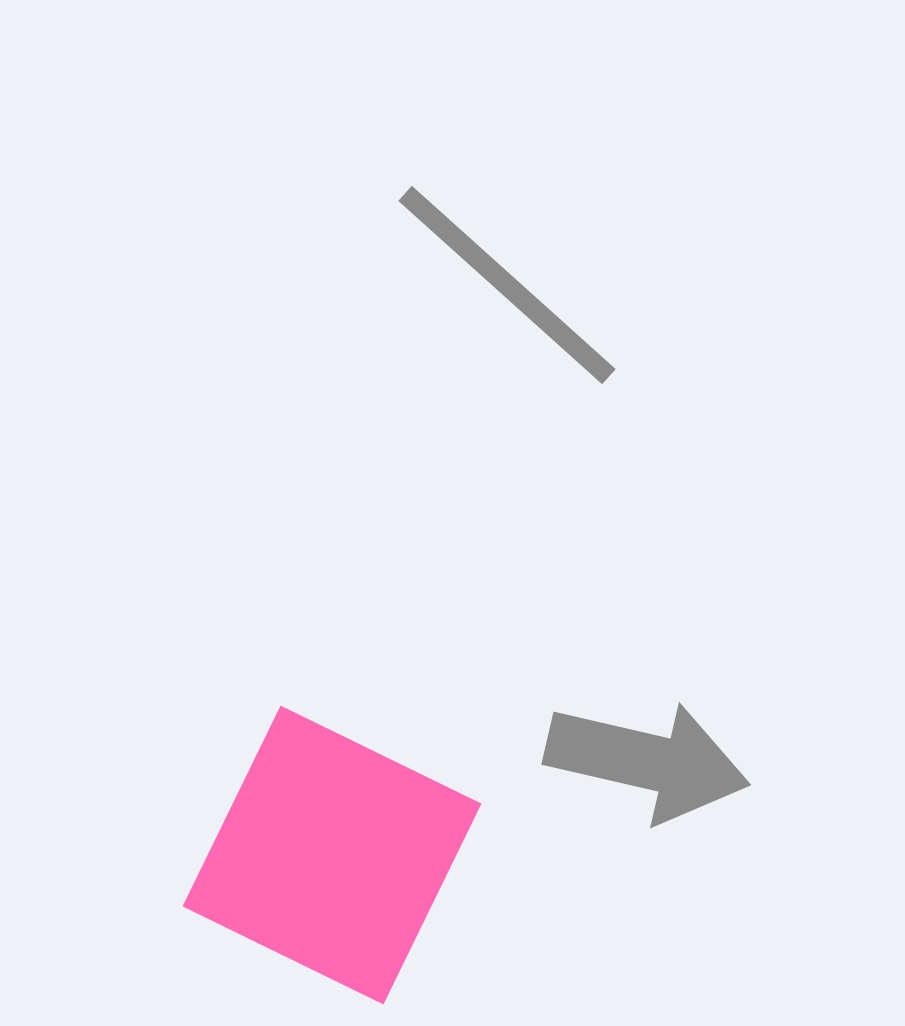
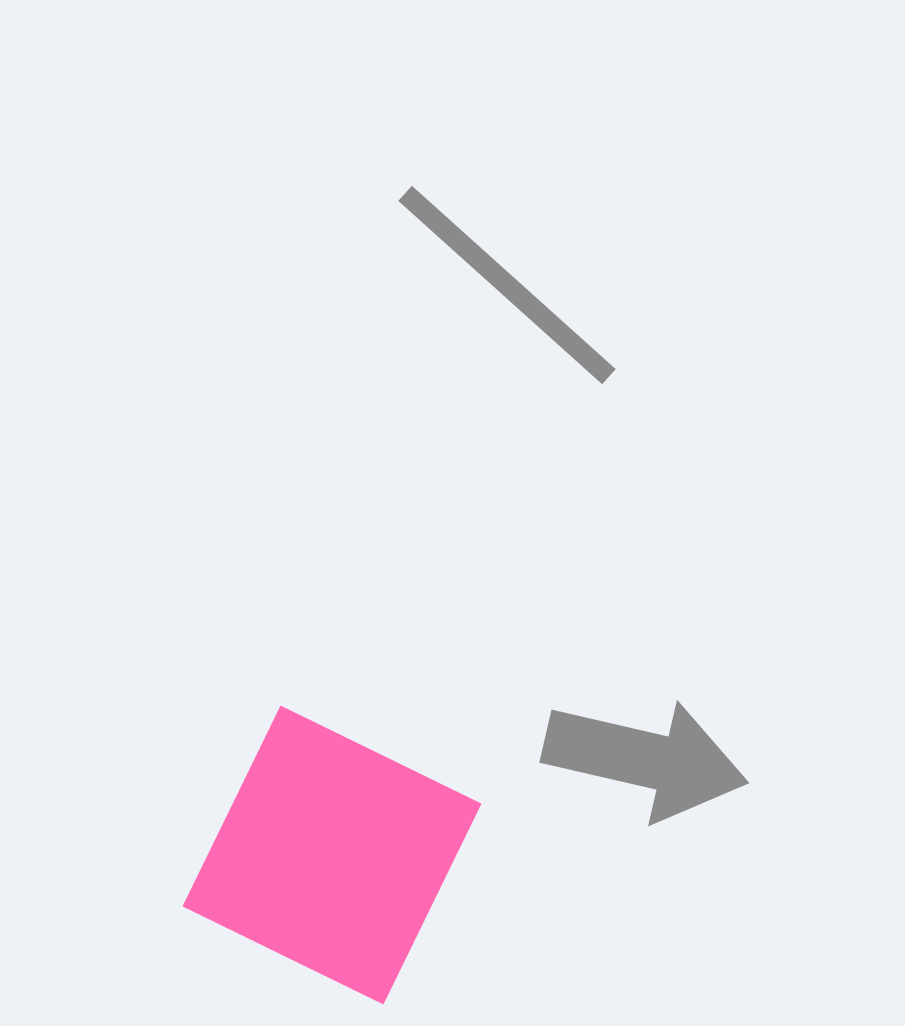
gray arrow: moved 2 px left, 2 px up
